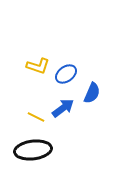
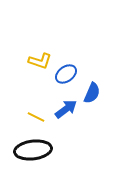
yellow L-shape: moved 2 px right, 5 px up
blue arrow: moved 3 px right, 1 px down
